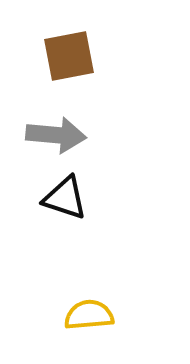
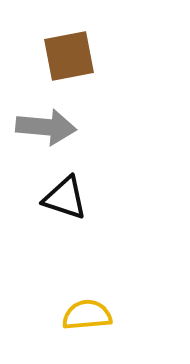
gray arrow: moved 10 px left, 8 px up
yellow semicircle: moved 2 px left
